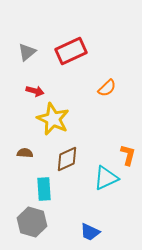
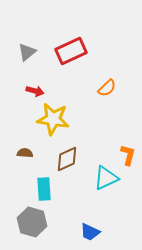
yellow star: rotated 16 degrees counterclockwise
